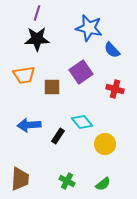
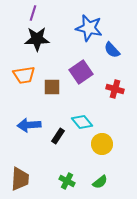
purple line: moved 4 px left
yellow circle: moved 3 px left
green semicircle: moved 3 px left, 2 px up
